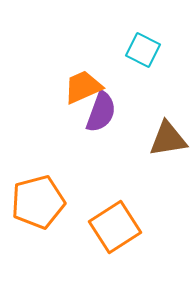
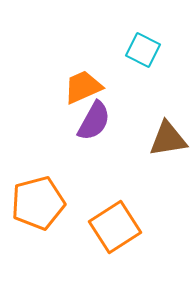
purple semicircle: moved 7 px left, 9 px down; rotated 9 degrees clockwise
orange pentagon: moved 1 px down
